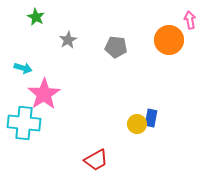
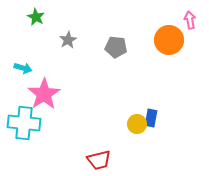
red trapezoid: moved 3 px right; rotated 15 degrees clockwise
